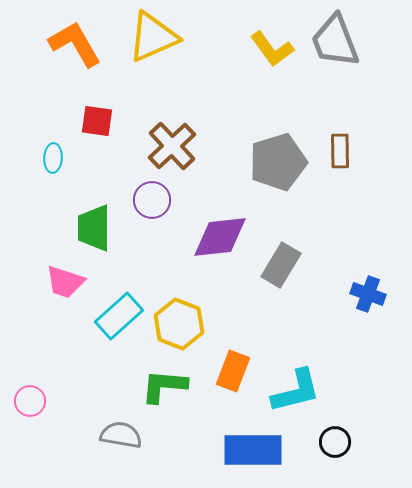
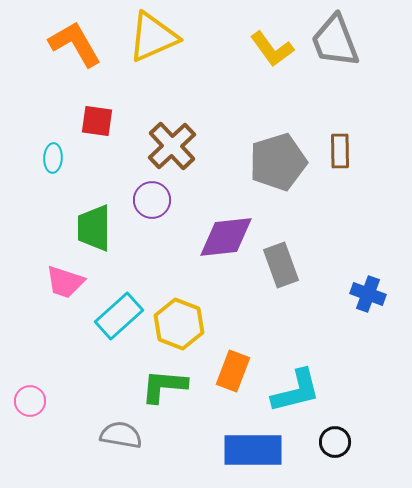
purple diamond: moved 6 px right
gray rectangle: rotated 51 degrees counterclockwise
